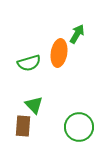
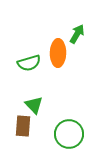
orange ellipse: moved 1 px left; rotated 8 degrees counterclockwise
green circle: moved 10 px left, 7 px down
